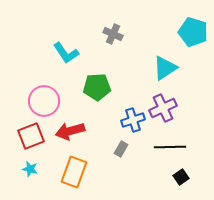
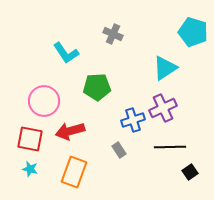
red square: moved 1 px left, 3 px down; rotated 32 degrees clockwise
gray rectangle: moved 2 px left, 1 px down; rotated 63 degrees counterclockwise
black square: moved 9 px right, 5 px up
